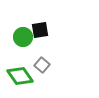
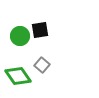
green circle: moved 3 px left, 1 px up
green diamond: moved 2 px left
